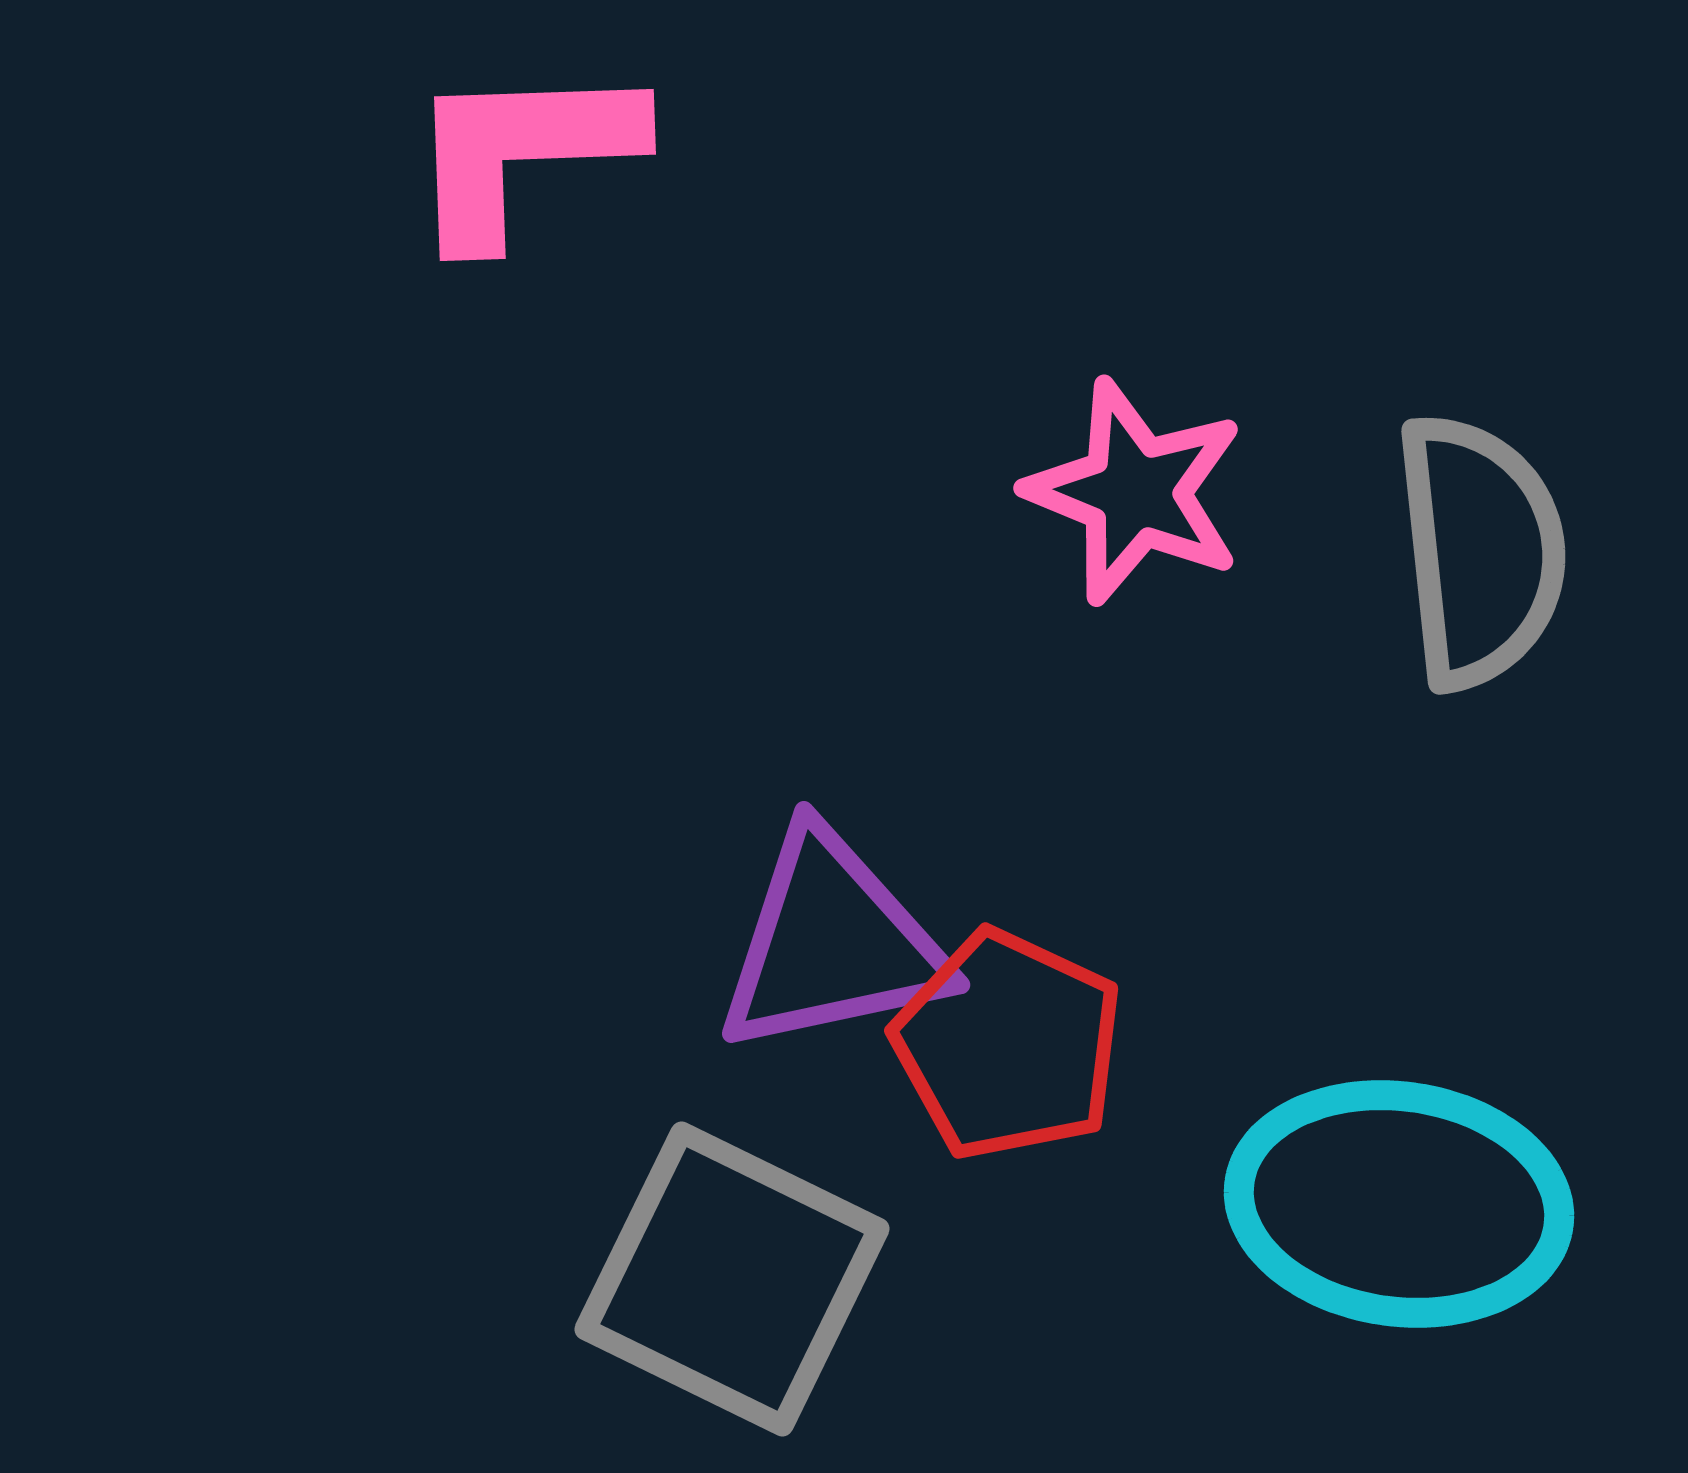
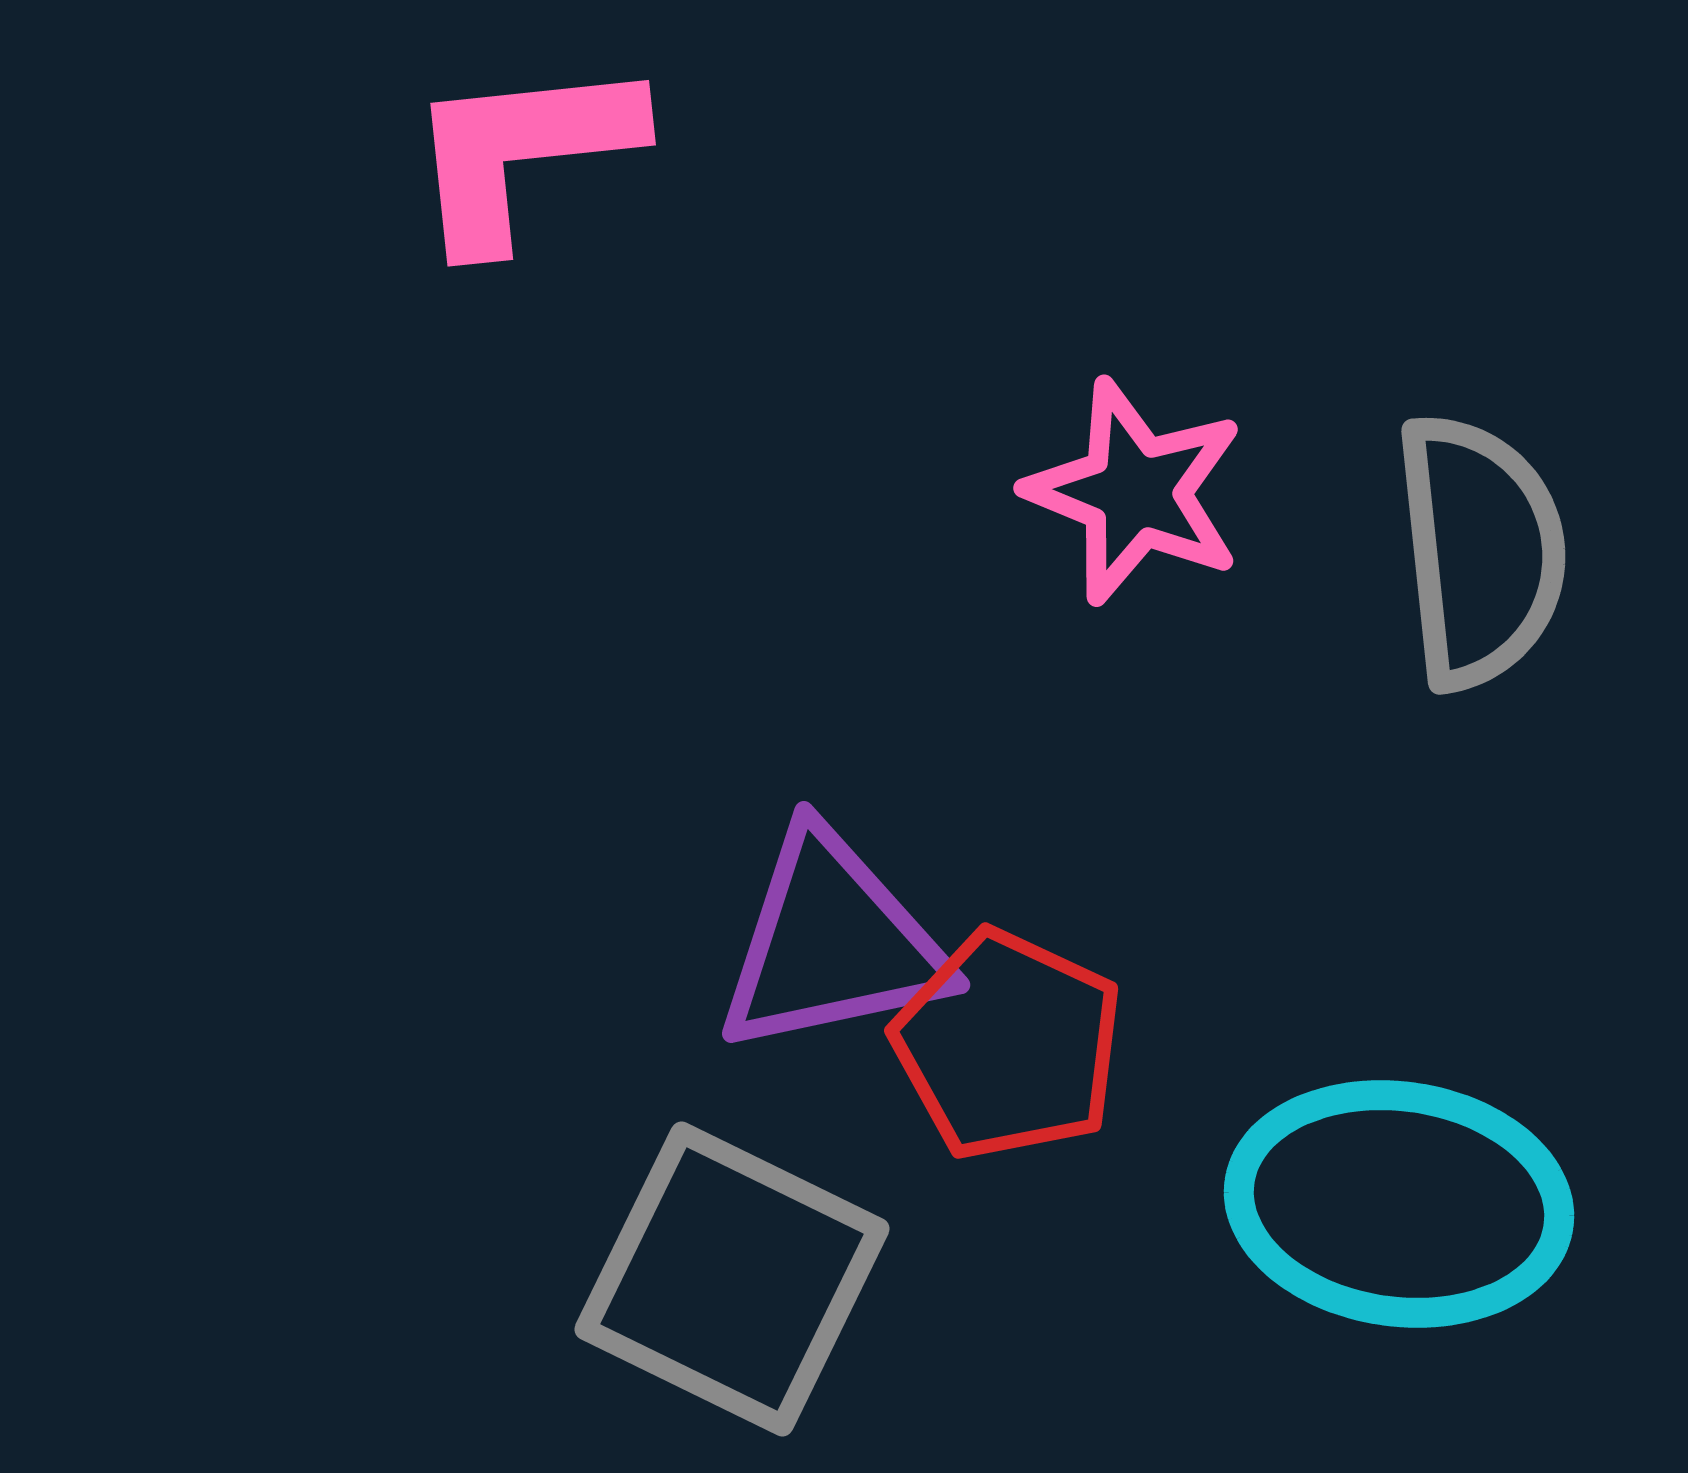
pink L-shape: rotated 4 degrees counterclockwise
